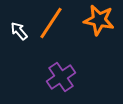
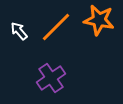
orange line: moved 5 px right, 4 px down; rotated 12 degrees clockwise
purple cross: moved 10 px left, 1 px down
